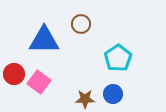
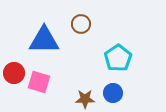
red circle: moved 1 px up
pink square: rotated 20 degrees counterclockwise
blue circle: moved 1 px up
